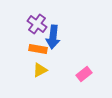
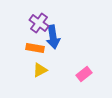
purple cross: moved 2 px right, 1 px up
blue arrow: rotated 15 degrees counterclockwise
orange rectangle: moved 3 px left, 1 px up
